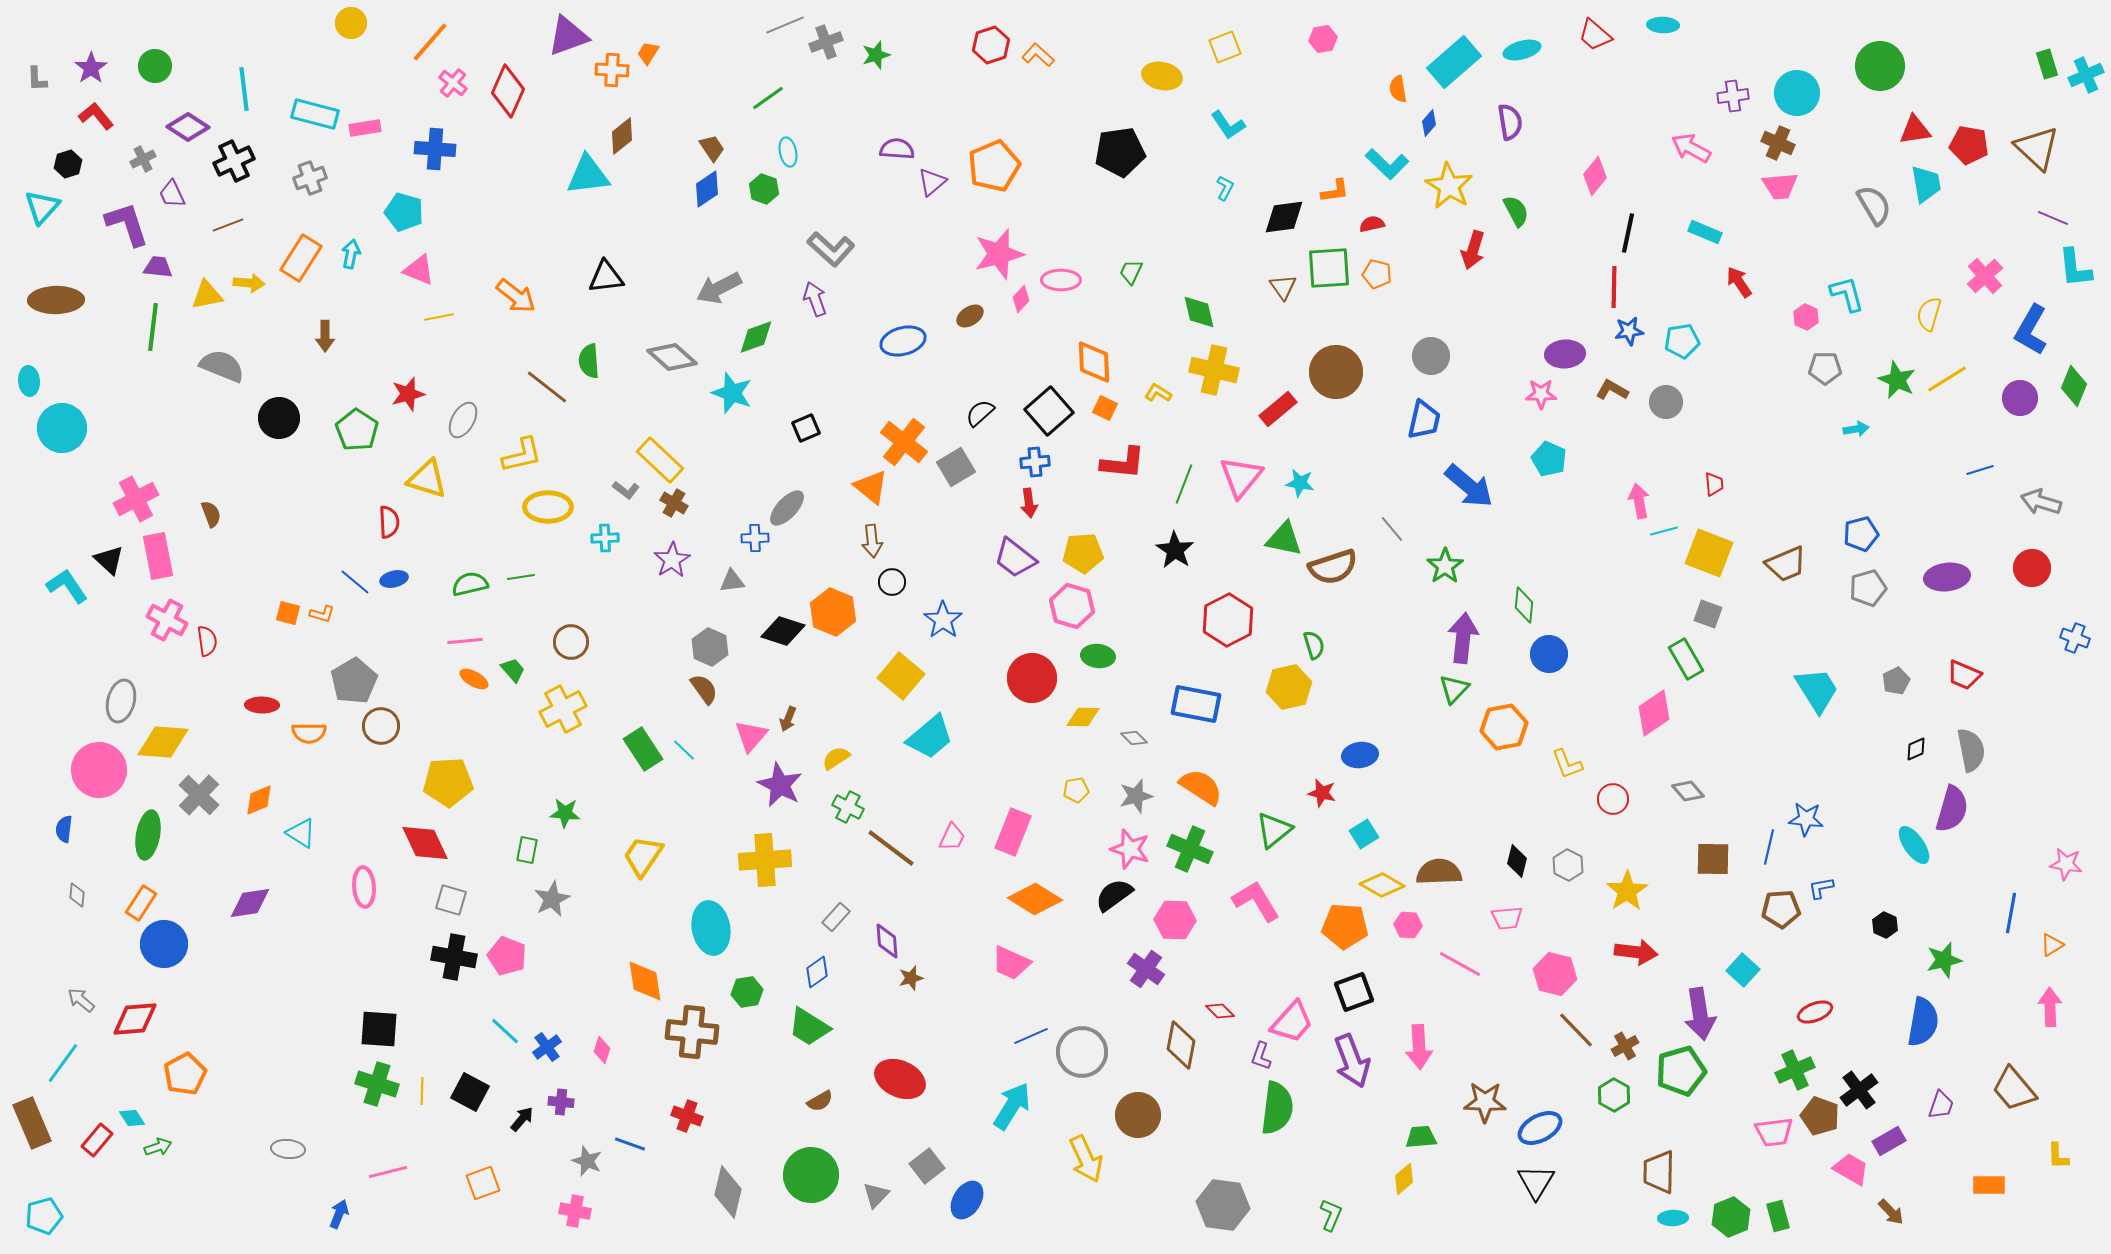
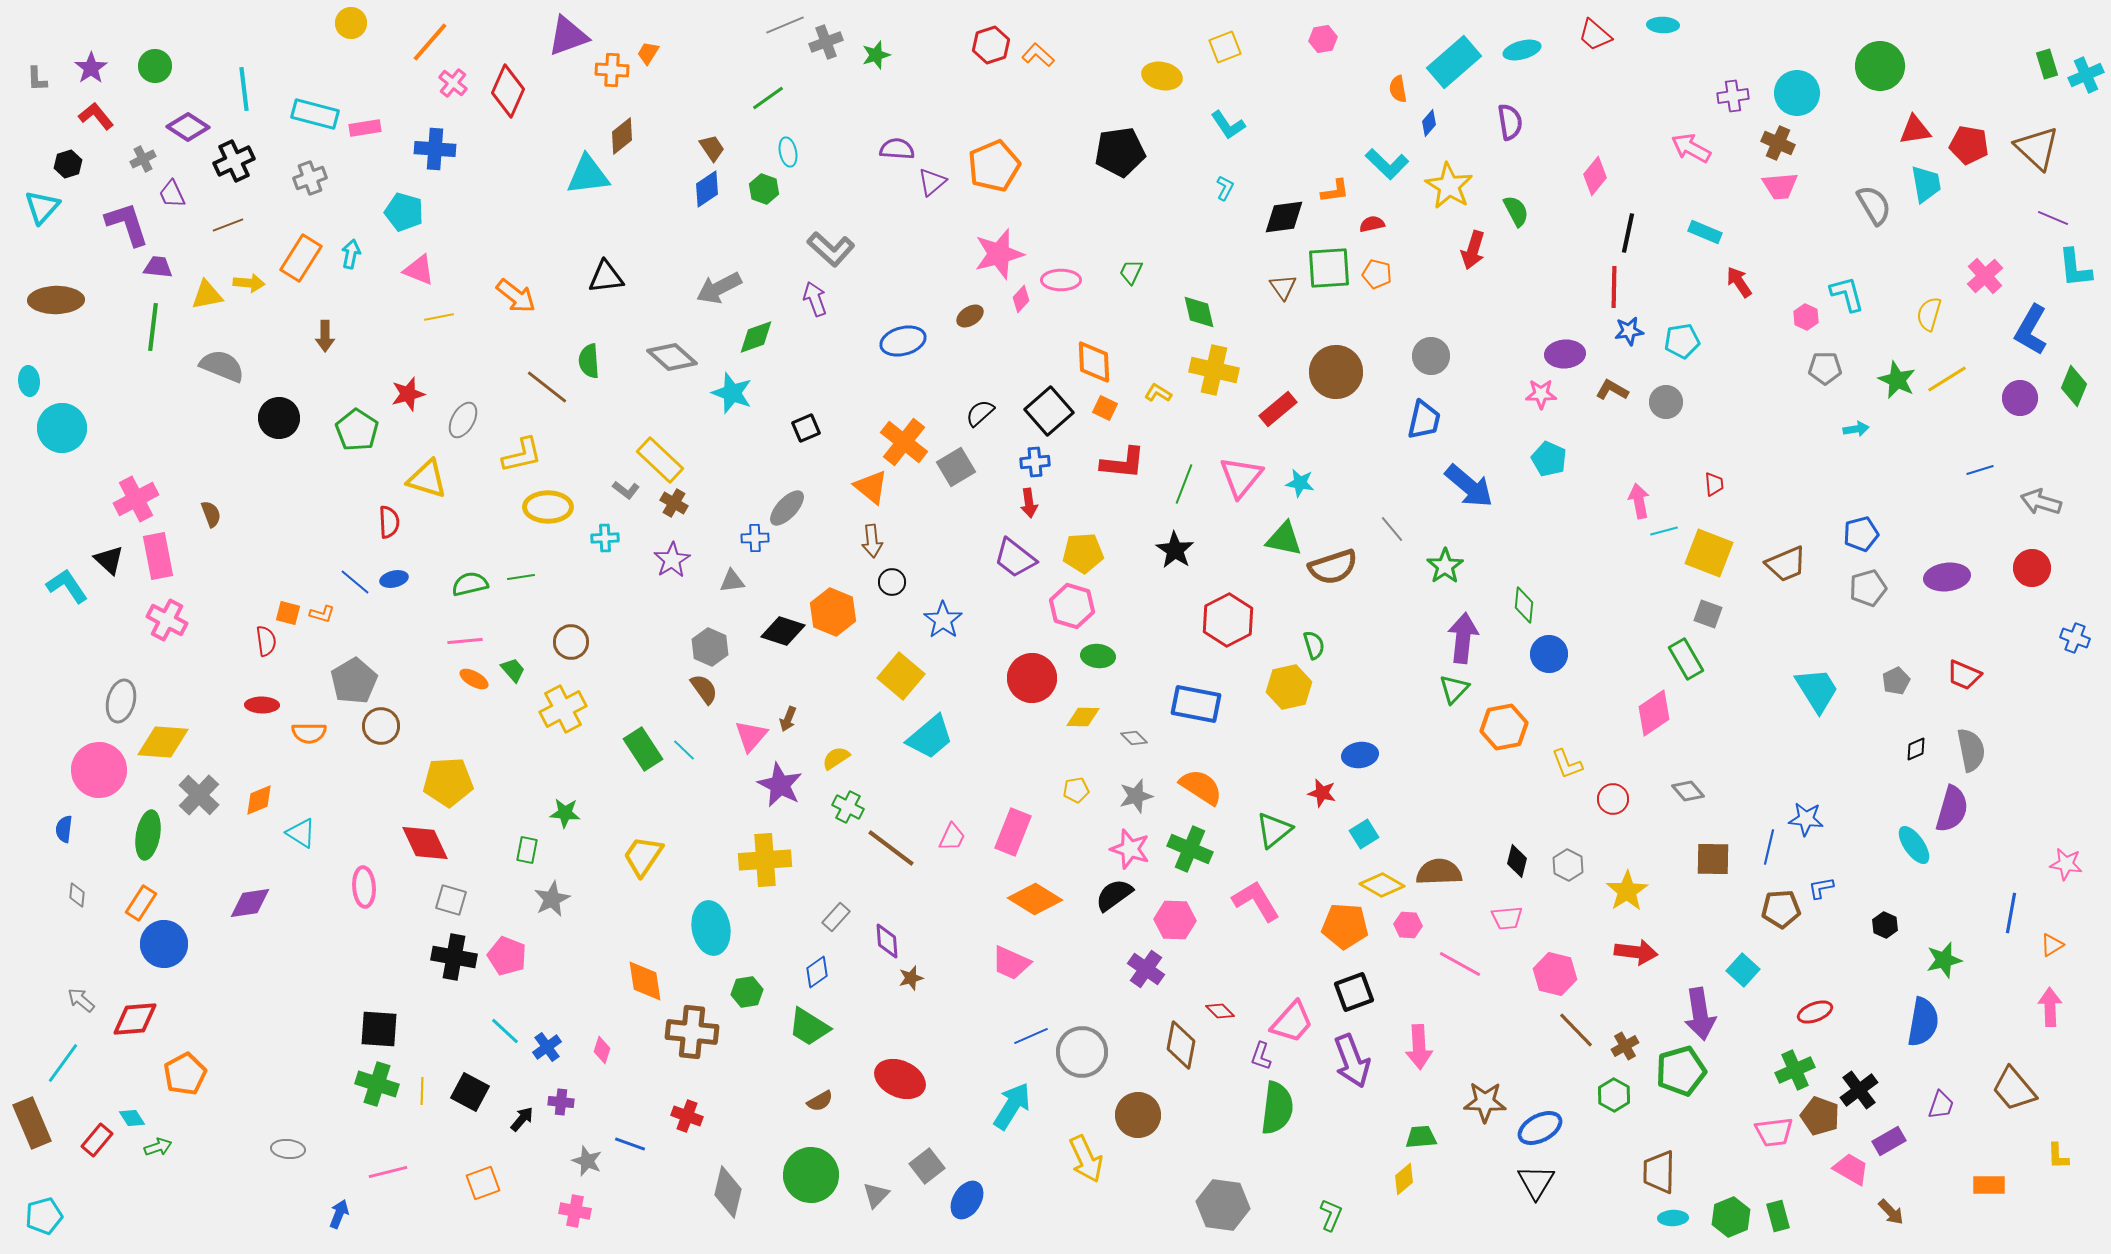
red semicircle at (207, 641): moved 59 px right
